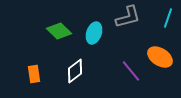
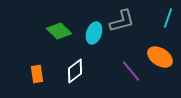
gray L-shape: moved 6 px left, 4 px down
orange rectangle: moved 3 px right
